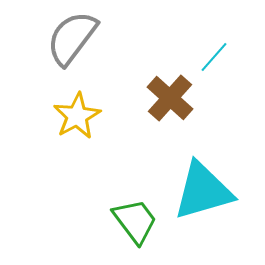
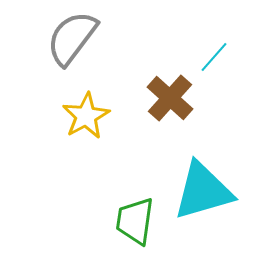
yellow star: moved 9 px right
green trapezoid: rotated 135 degrees counterclockwise
